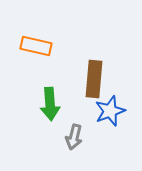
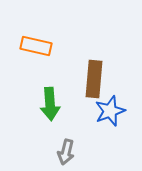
gray arrow: moved 8 px left, 15 px down
